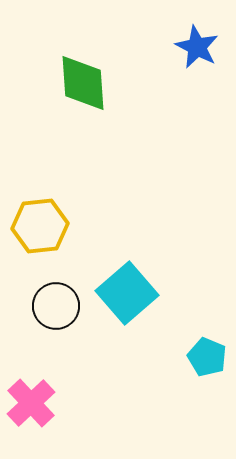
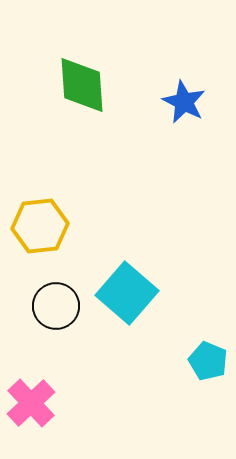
blue star: moved 13 px left, 55 px down
green diamond: moved 1 px left, 2 px down
cyan square: rotated 8 degrees counterclockwise
cyan pentagon: moved 1 px right, 4 px down
